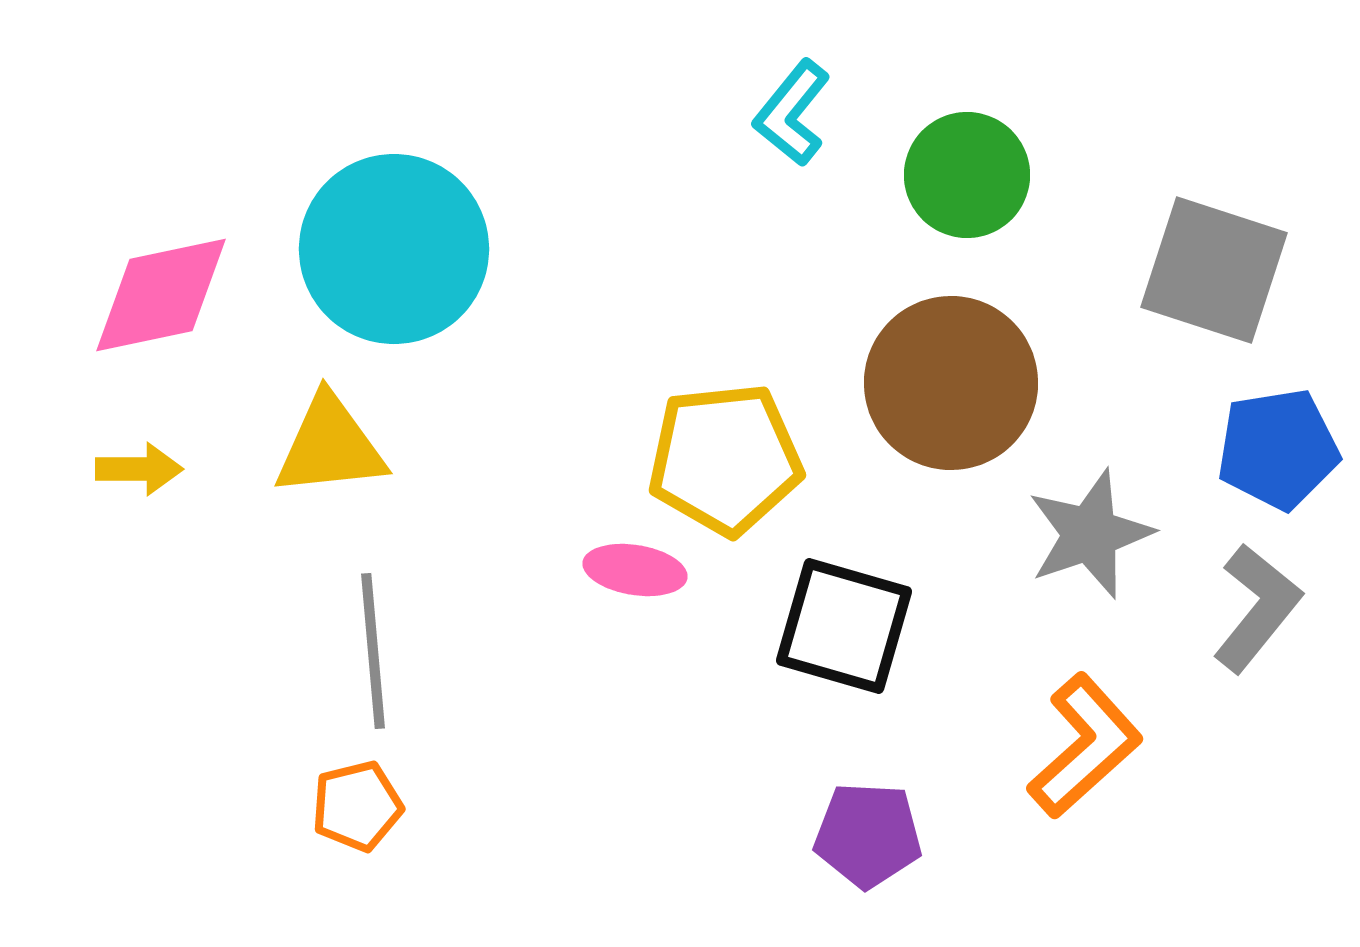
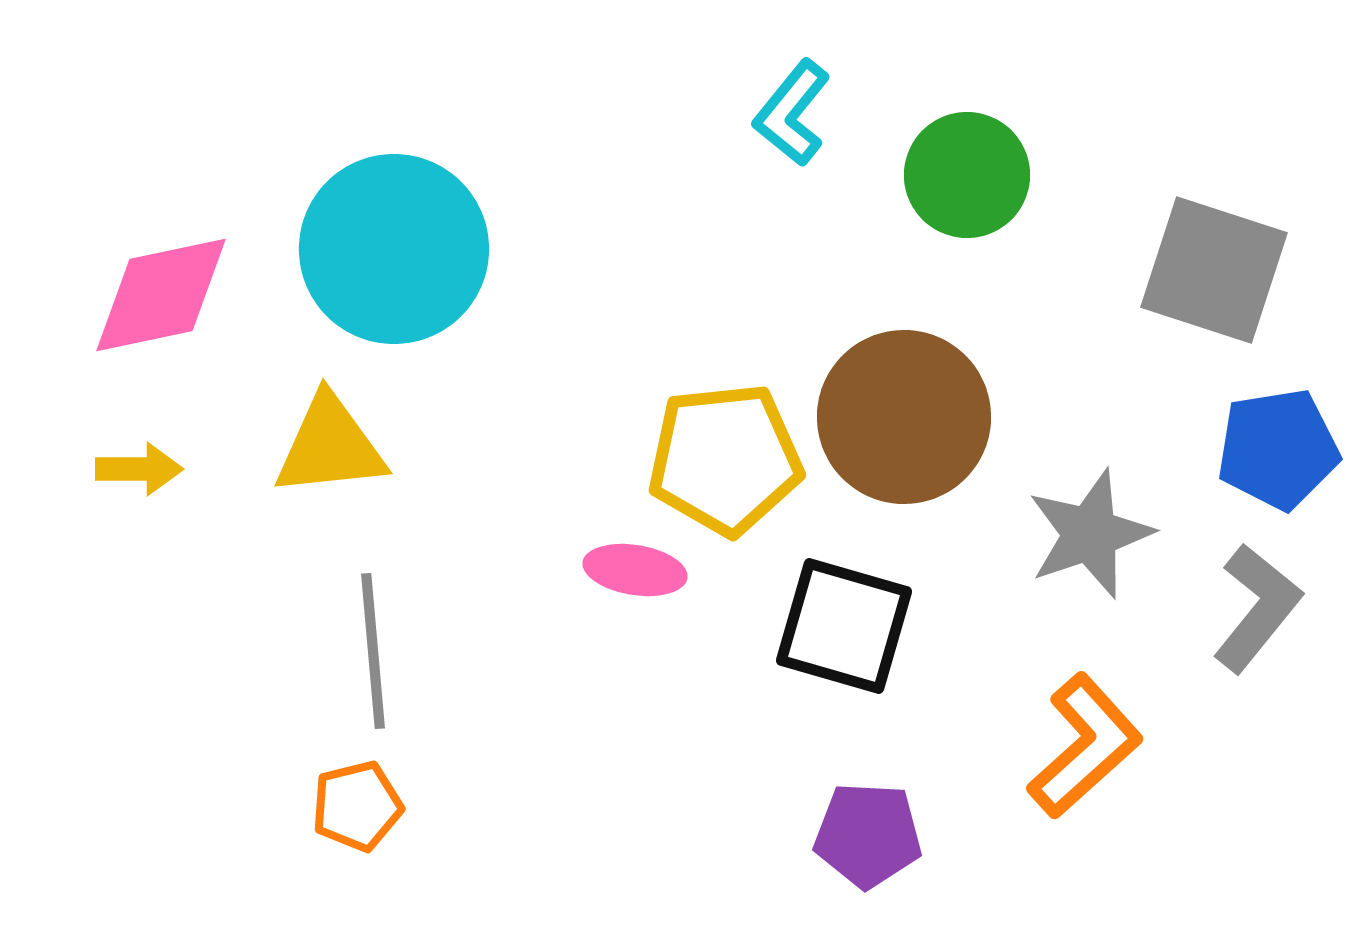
brown circle: moved 47 px left, 34 px down
